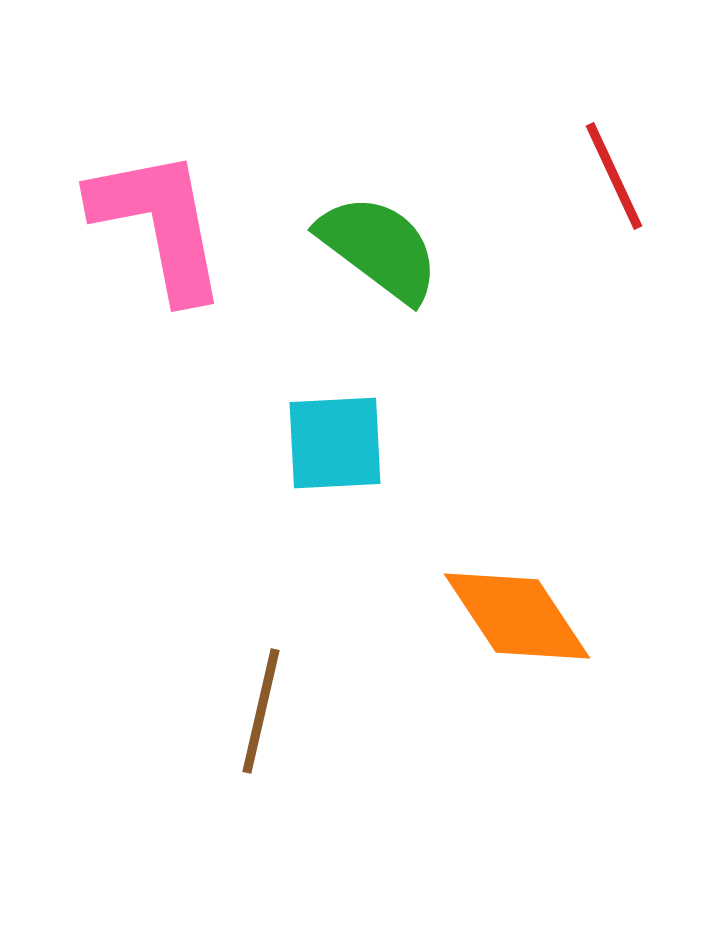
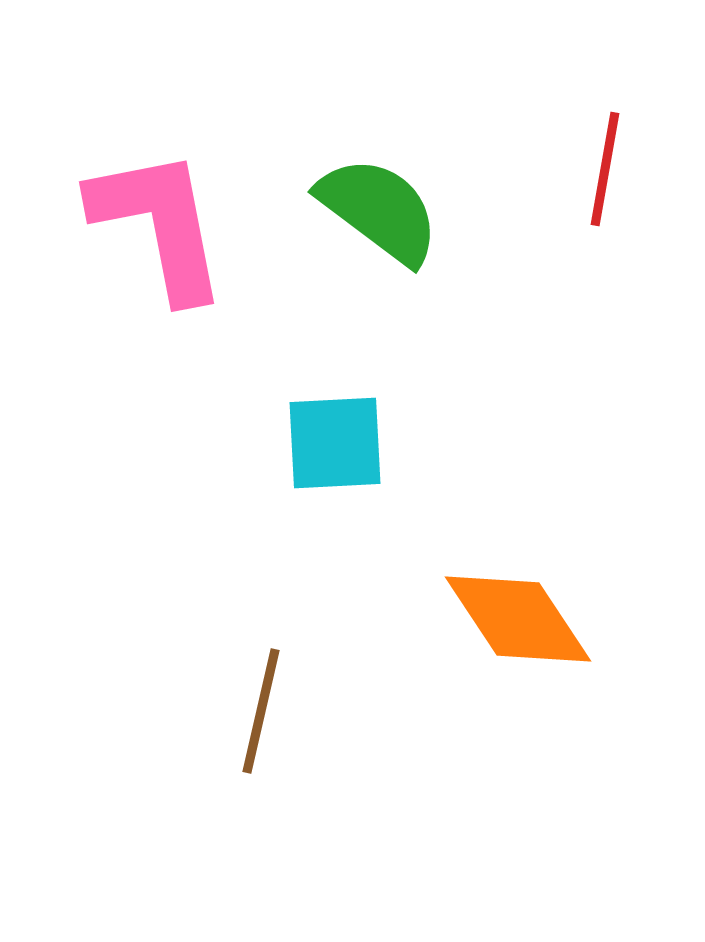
red line: moved 9 px left, 7 px up; rotated 35 degrees clockwise
green semicircle: moved 38 px up
orange diamond: moved 1 px right, 3 px down
